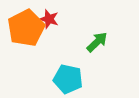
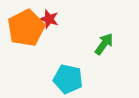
green arrow: moved 7 px right, 2 px down; rotated 10 degrees counterclockwise
